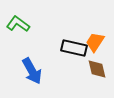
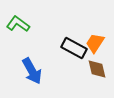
orange trapezoid: moved 1 px down
black rectangle: rotated 15 degrees clockwise
